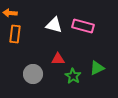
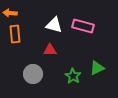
orange rectangle: rotated 12 degrees counterclockwise
red triangle: moved 8 px left, 9 px up
